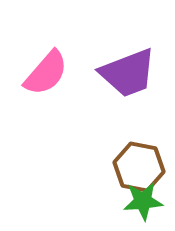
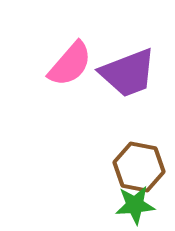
pink semicircle: moved 24 px right, 9 px up
green star: moved 8 px left, 4 px down
